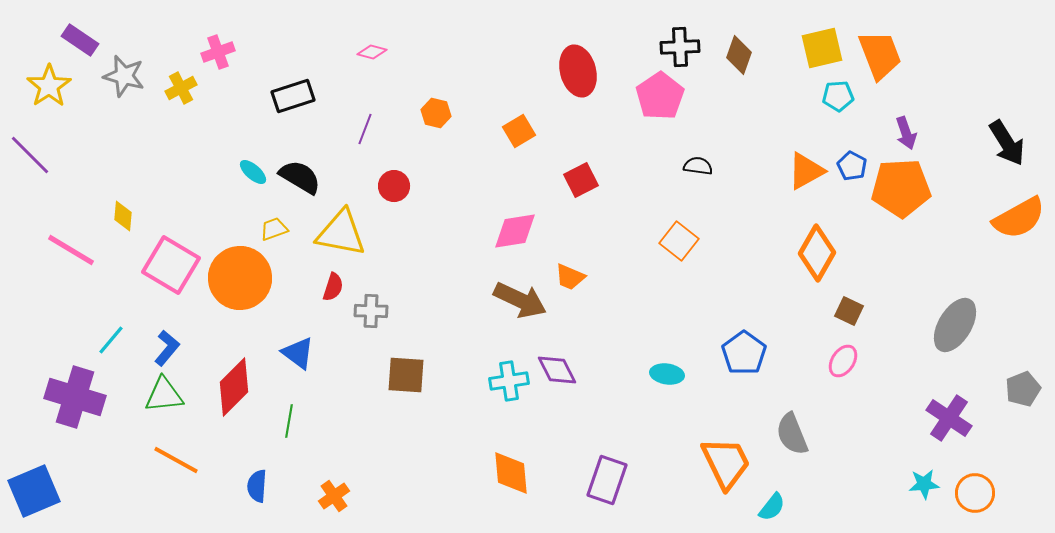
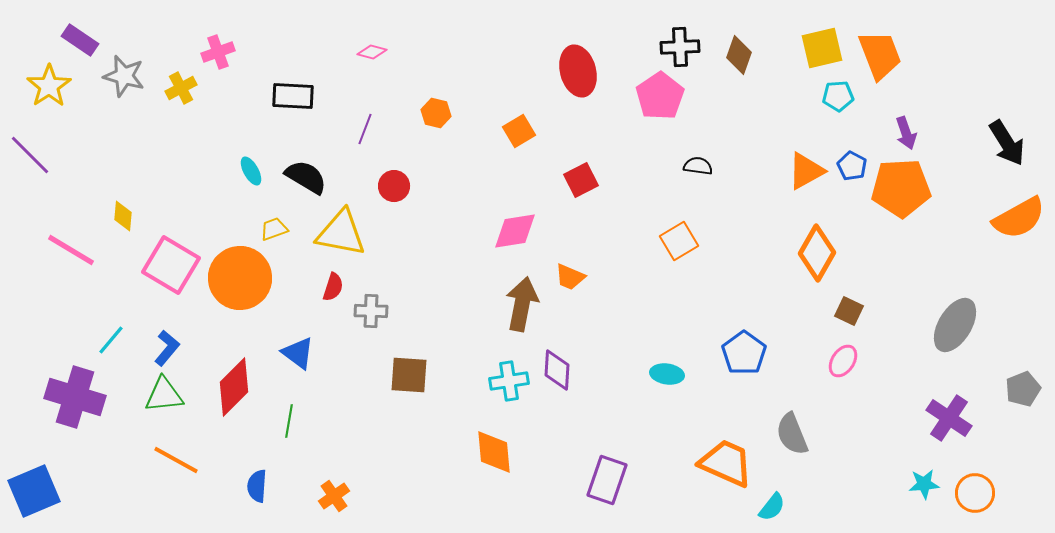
black rectangle at (293, 96): rotated 21 degrees clockwise
cyan ellipse at (253, 172): moved 2 px left, 1 px up; rotated 20 degrees clockwise
black semicircle at (300, 177): moved 6 px right
orange square at (679, 241): rotated 21 degrees clockwise
brown arrow at (520, 300): moved 2 px right, 4 px down; rotated 104 degrees counterclockwise
purple diamond at (557, 370): rotated 30 degrees clockwise
brown square at (406, 375): moved 3 px right
orange trapezoid at (726, 463): rotated 40 degrees counterclockwise
orange diamond at (511, 473): moved 17 px left, 21 px up
